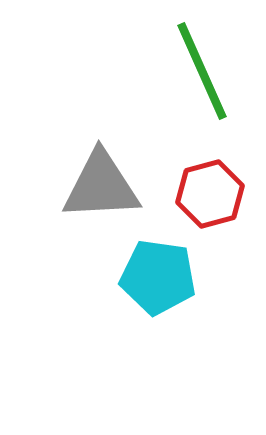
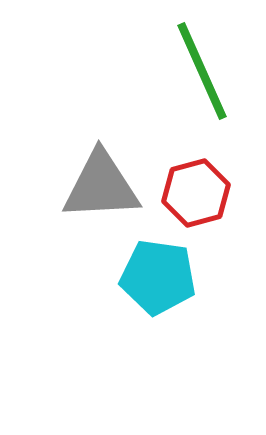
red hexagon: moved 14 px left, 1 px up
